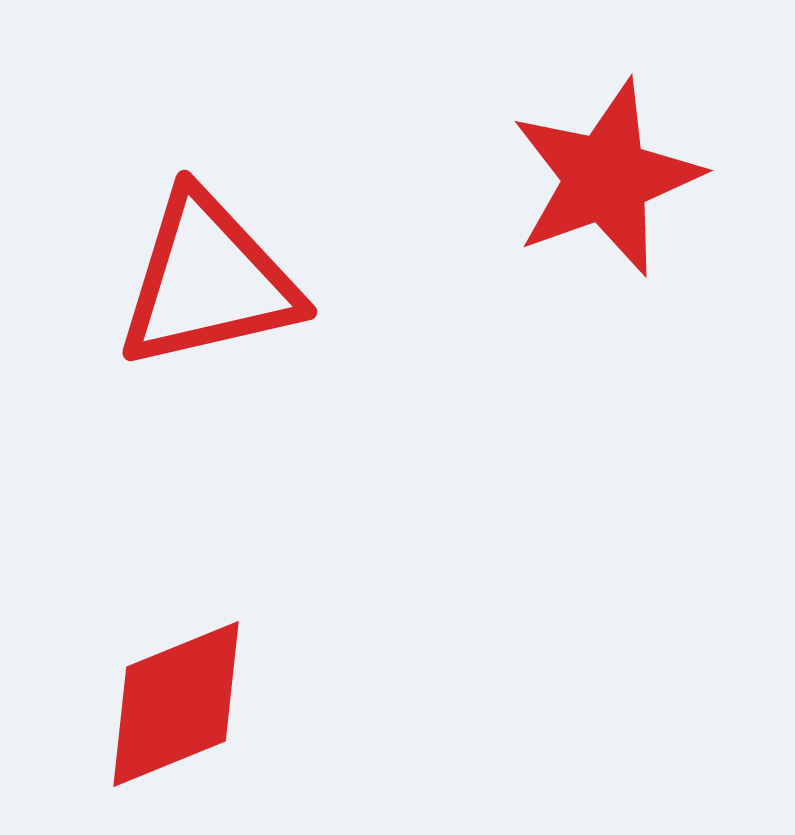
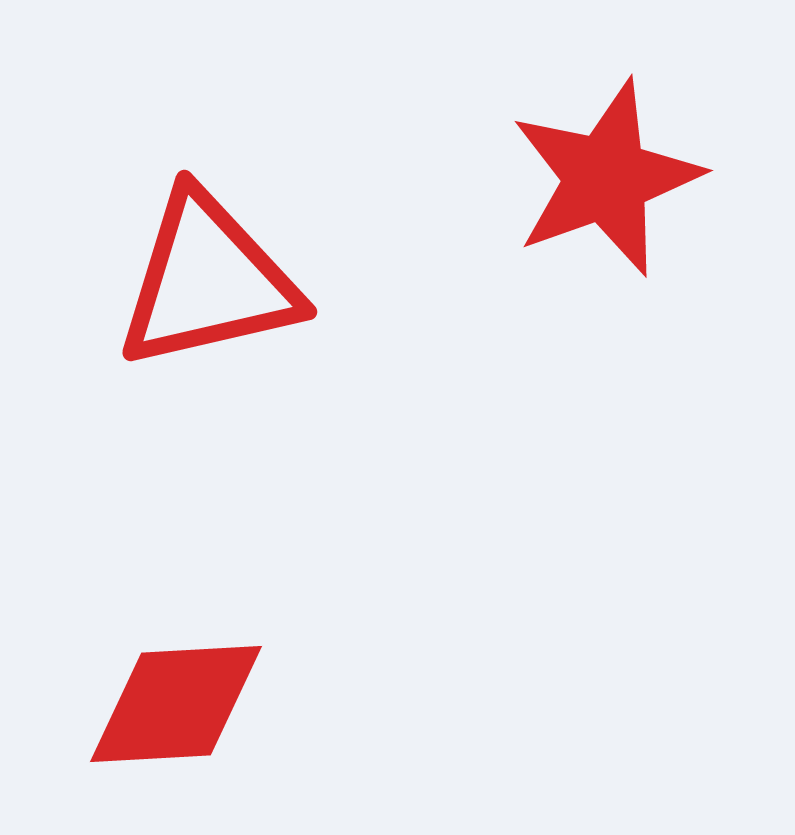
red diamond: rotated 19 degrees clockwise
